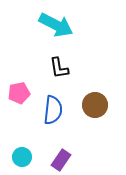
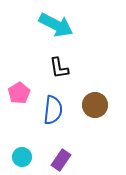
pink pentagon: rotated 20 degrees counterclockwise
